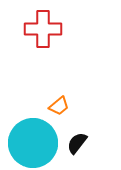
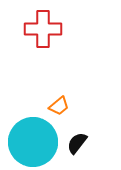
cyan circle: moved 1 px up
